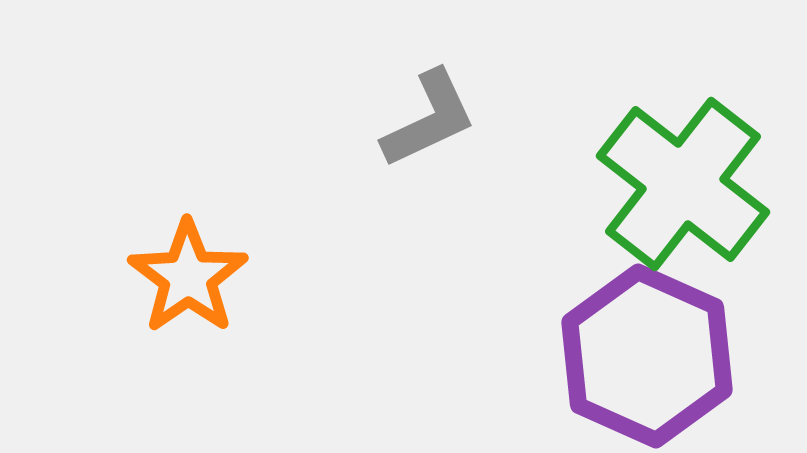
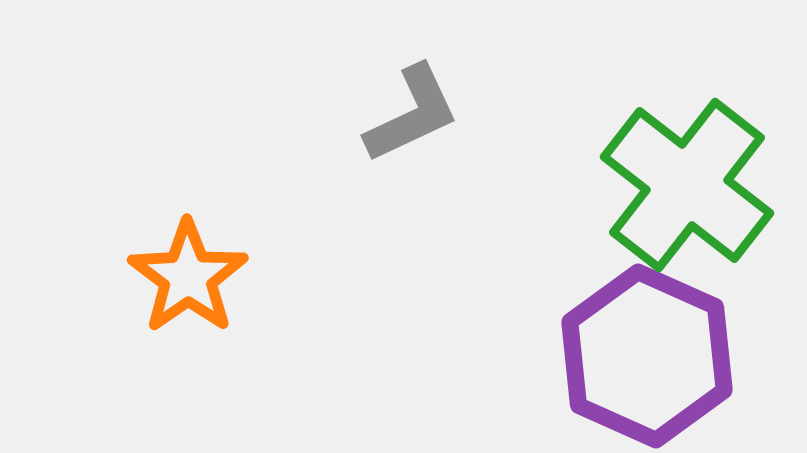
gray L-shape: moved 17 px left, 5 px up
green cross: moved 4 px right, 1 px down
